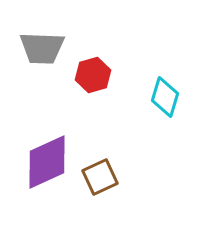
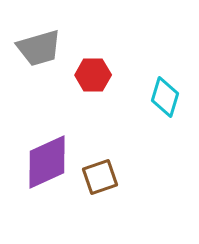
gray trapezoid: moved 3 px left; rotated 18 degrees counterclockwise
red hexagon: rotated 16 degrees clockwise
brown square: rotated 6 degrees clockwise
